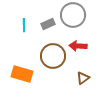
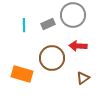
brown circle: moved 1 px left, 2 px down
